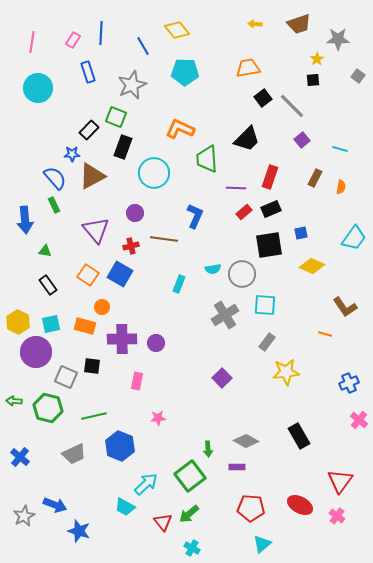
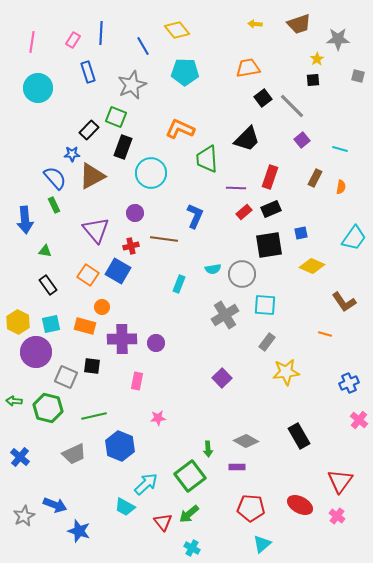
gray square at (358, 76): rotated 24 degrees counterclockwise
cyan circle at (154, 173): moved 3 px left
blue square at (120, 274): moved 2 px left, 3 px up
brown L-shape at (345, 307): moved 1 px left, 5 px up
